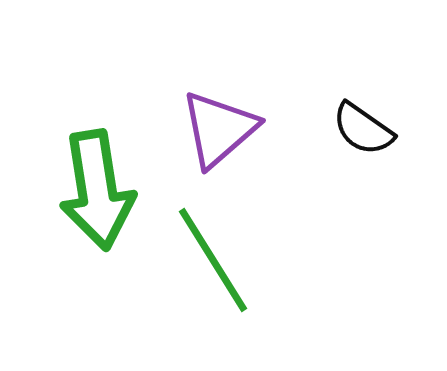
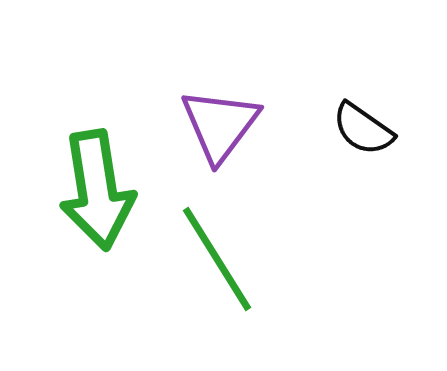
purple triangle: moved 1 px right, 4 px up; rotated 12 degrees counterclockwise
green line: moved 4 px right, 1 px up
